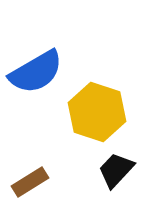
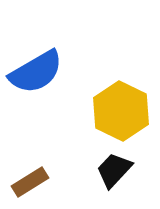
yellow hexagon: moved 24 px right, 1 px up; rotated 8 degrees clockwise
black trapezoid: moved 2 px left
